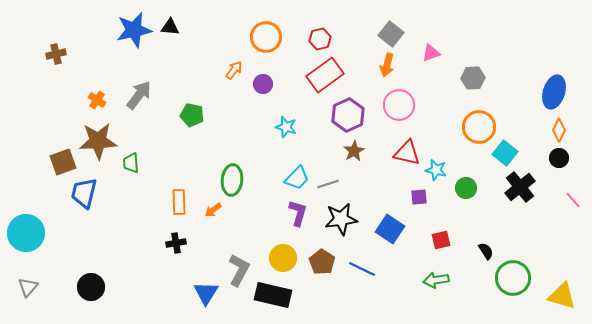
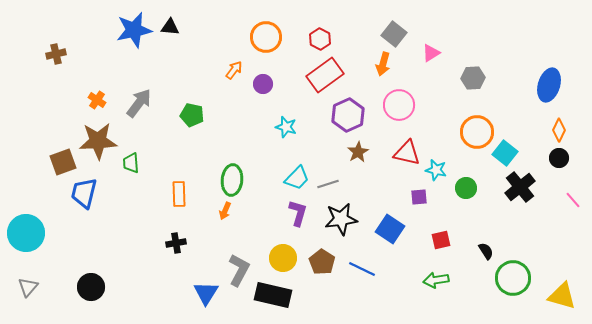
gray square at (391, 34): moved 3 px right
red hexagon at (320, 39): rotated 20 degrees counterclockwise
pink triangle at (431, 53): rotated 12 degrees counterclockwise
orange arrow at (387, 65): moved 4 px left, 1 px up
blue ellipse at (554, 92): moved 5 px left, 7 px up
gray arrow at (139, 95): moved 8 px down
orange circle at (479, 127): moved 2 px left, 5 px down
brown star at (354, 151): moved 4 px right, 1 px down
orange rectangle at (179, 202): moved 8 px up
orange arrow at (213, 210): moved 12 px right, 1 px down; rotated 30 degrees counterclockwise
